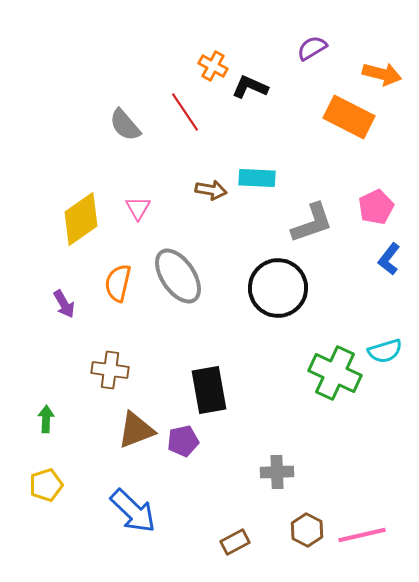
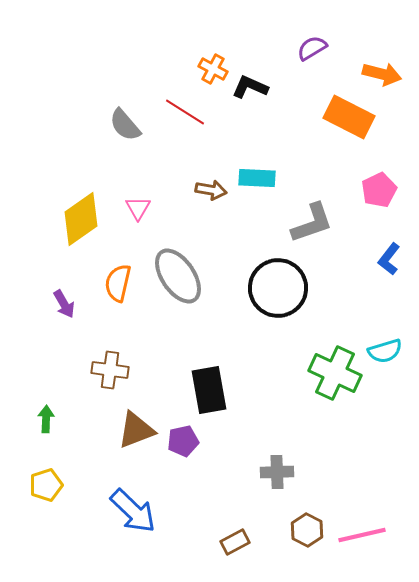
orange cross: moved 3 px down
red line: rotated 24 degrees counterclockwise
pink pentagon: moved 3 px right, 17 px up
